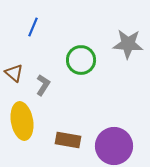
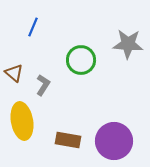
purple circle: moved 5 px up
